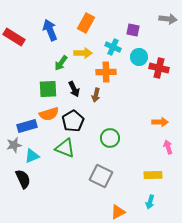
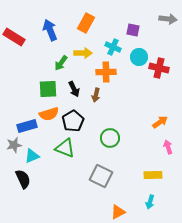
orange arrow: rotated 35 degrees counterclockwise
